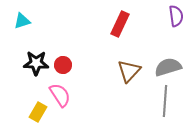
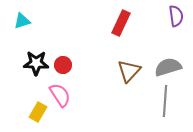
red rectangle: moved 1 px right, 1 px up
